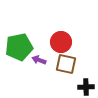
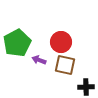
green pentagon: moved 2 px left, 4 px up; rotated 16 degrees counterclockwise
brown square: moved 1 px left, 1 px down
